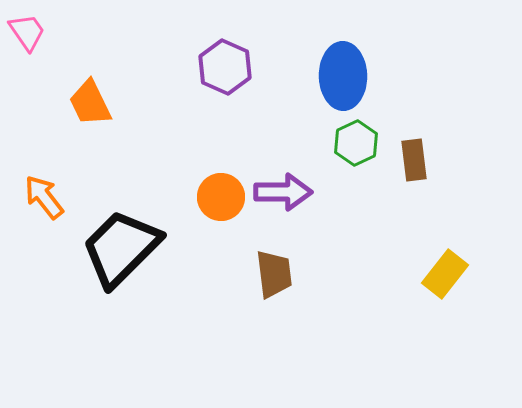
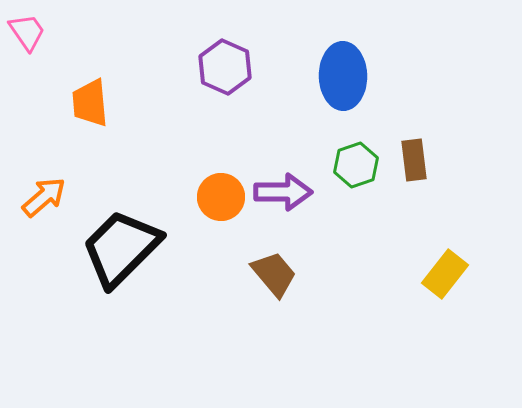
orange trapezoid: rotated 21 degrees clockwise
green hexagon: moved 22 px down; rotated 6 degrees clockwise
orange arrow: rotated 87 degrees clockwise
brown trapezoid: rotated 33 degrees counterclockwise
